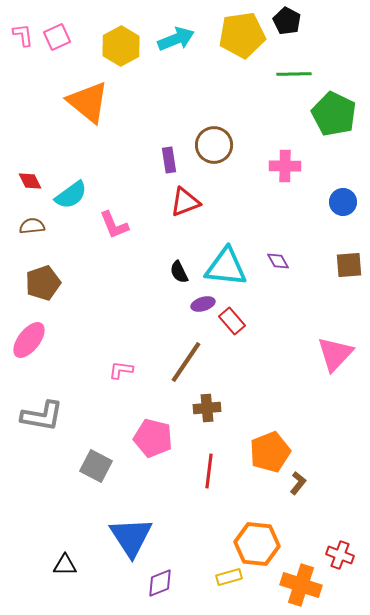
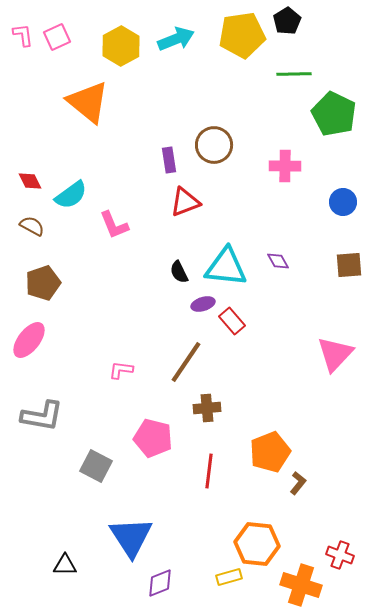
black pentagon at (287, 21): rotated 12 degrees clockwise
brown semicircle at (32, 226): rotated 35 degrees clockwise
